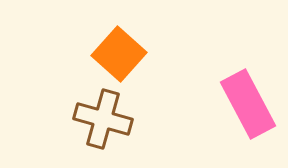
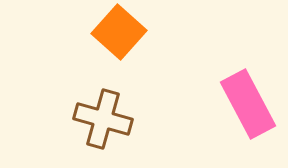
orange square: moved 22 px up
